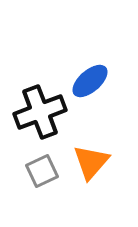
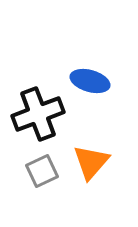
blue ellipse: rotated 57 degrees clockwise
black cross: moved 2 px left, 2 px down
